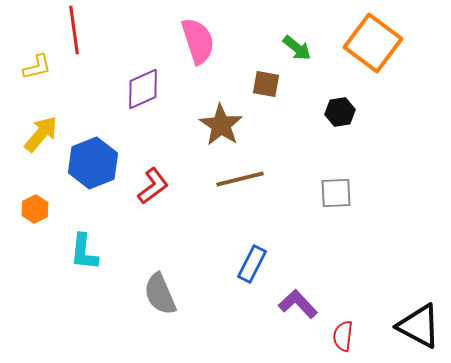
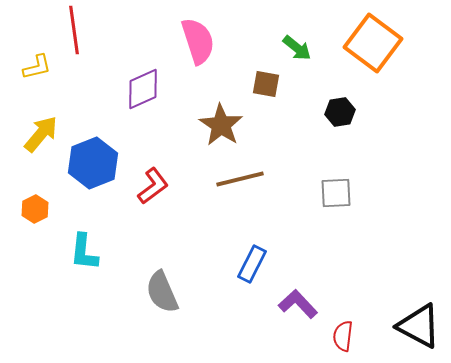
gray semicircle: moved 2 px right, 2 px up
